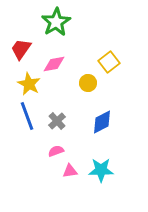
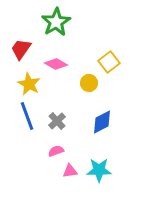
pink diamond: moved 2 px right; rotated 40 degrees clockwise
yellow circle: moved 1 px right
cyan star: moved 2 px left
